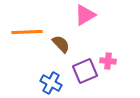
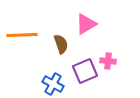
pink triangle: moved 1 px right, 9 px down
orange line: moved 5 px left, 3 px down
brown semicircle: rotated 24 degrees clockwise
blue cross: moved 2 px right, 1 px down
